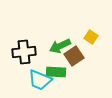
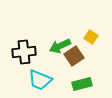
green rectangle: moved 26 px right, 12 px down; rotated 18 degrees counterclockwise
